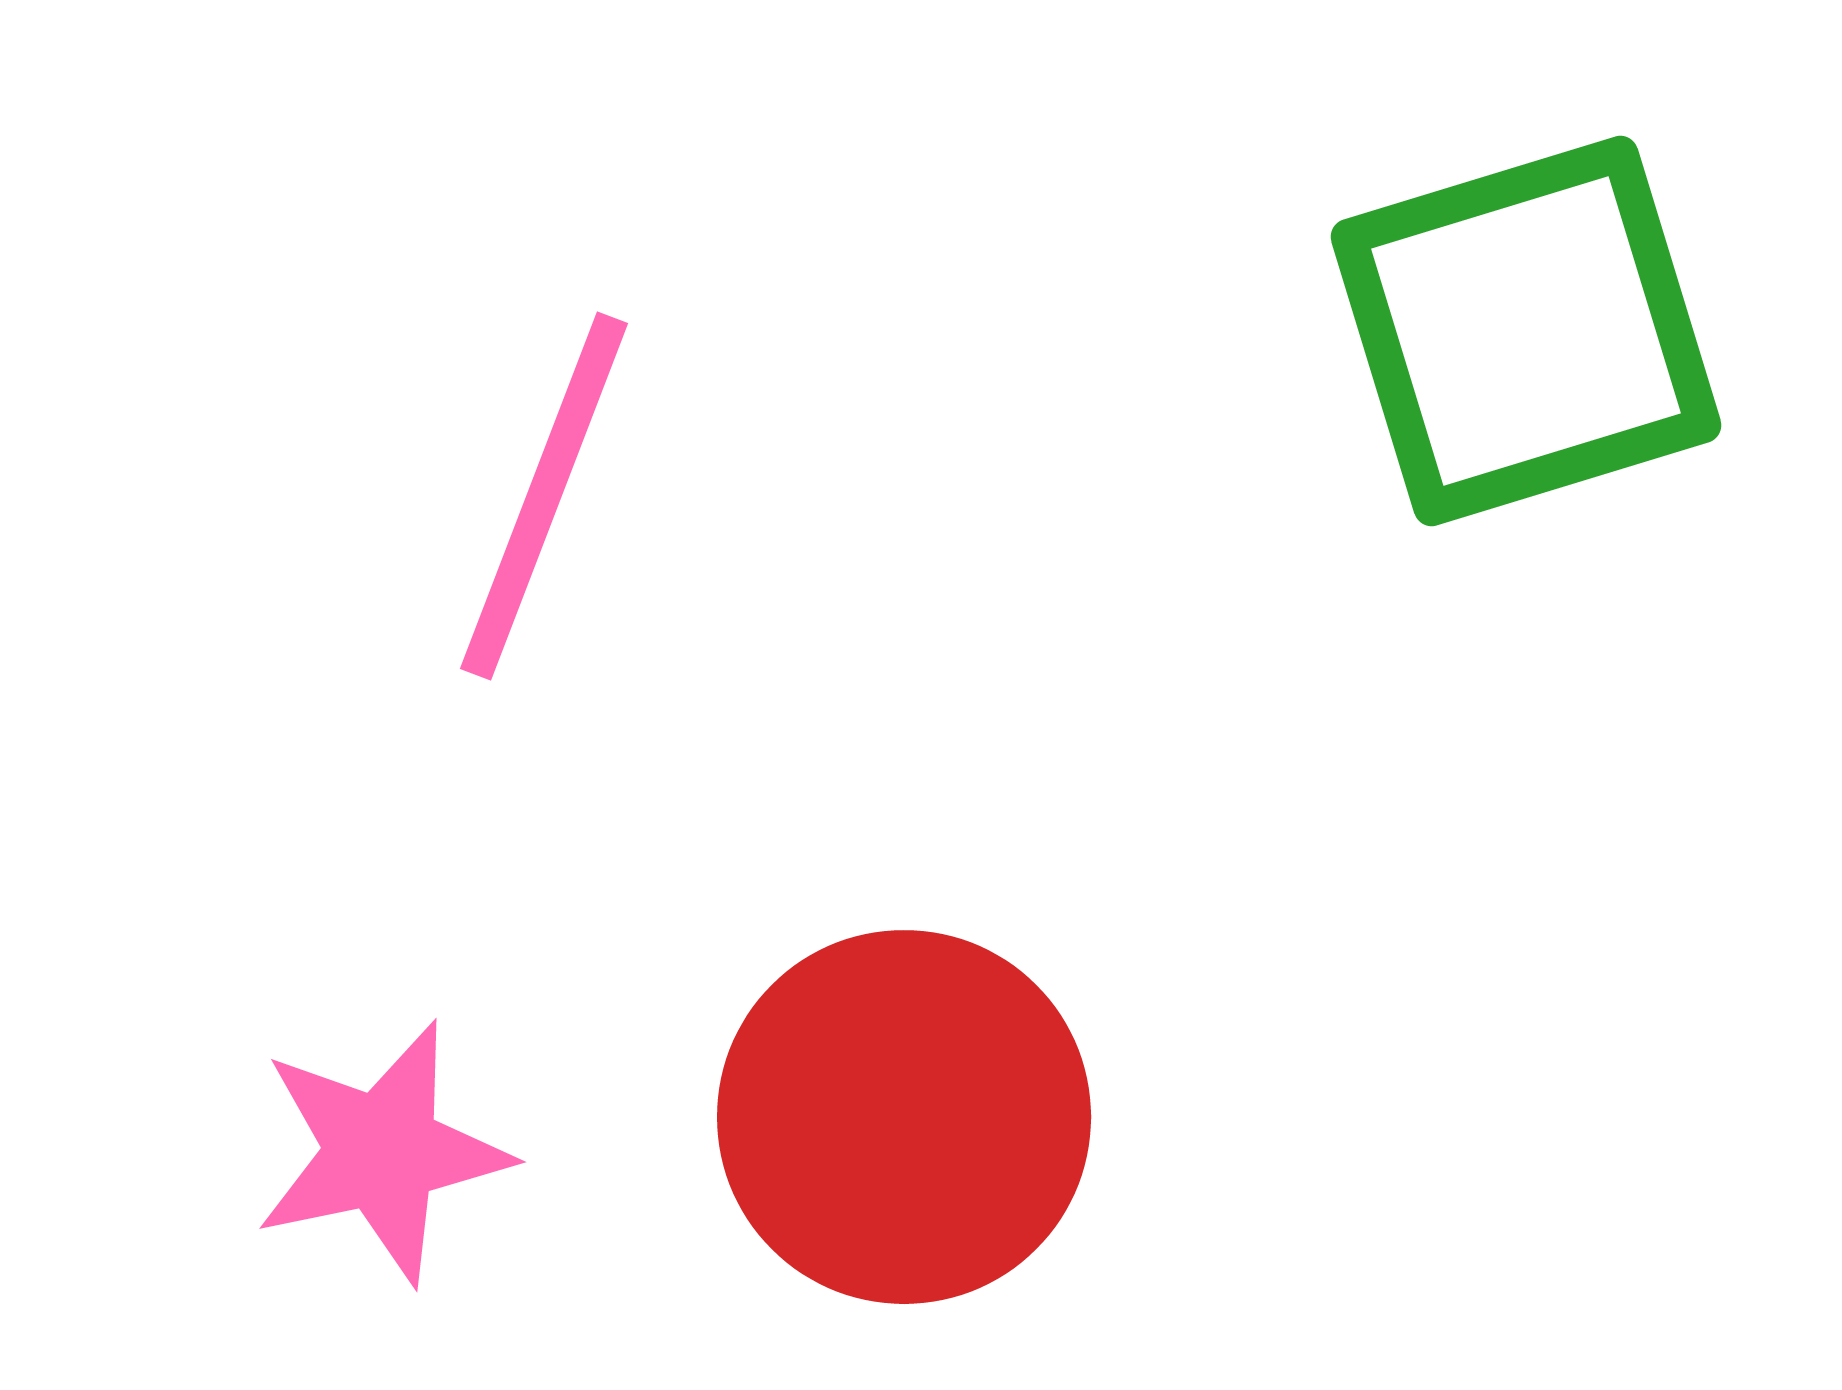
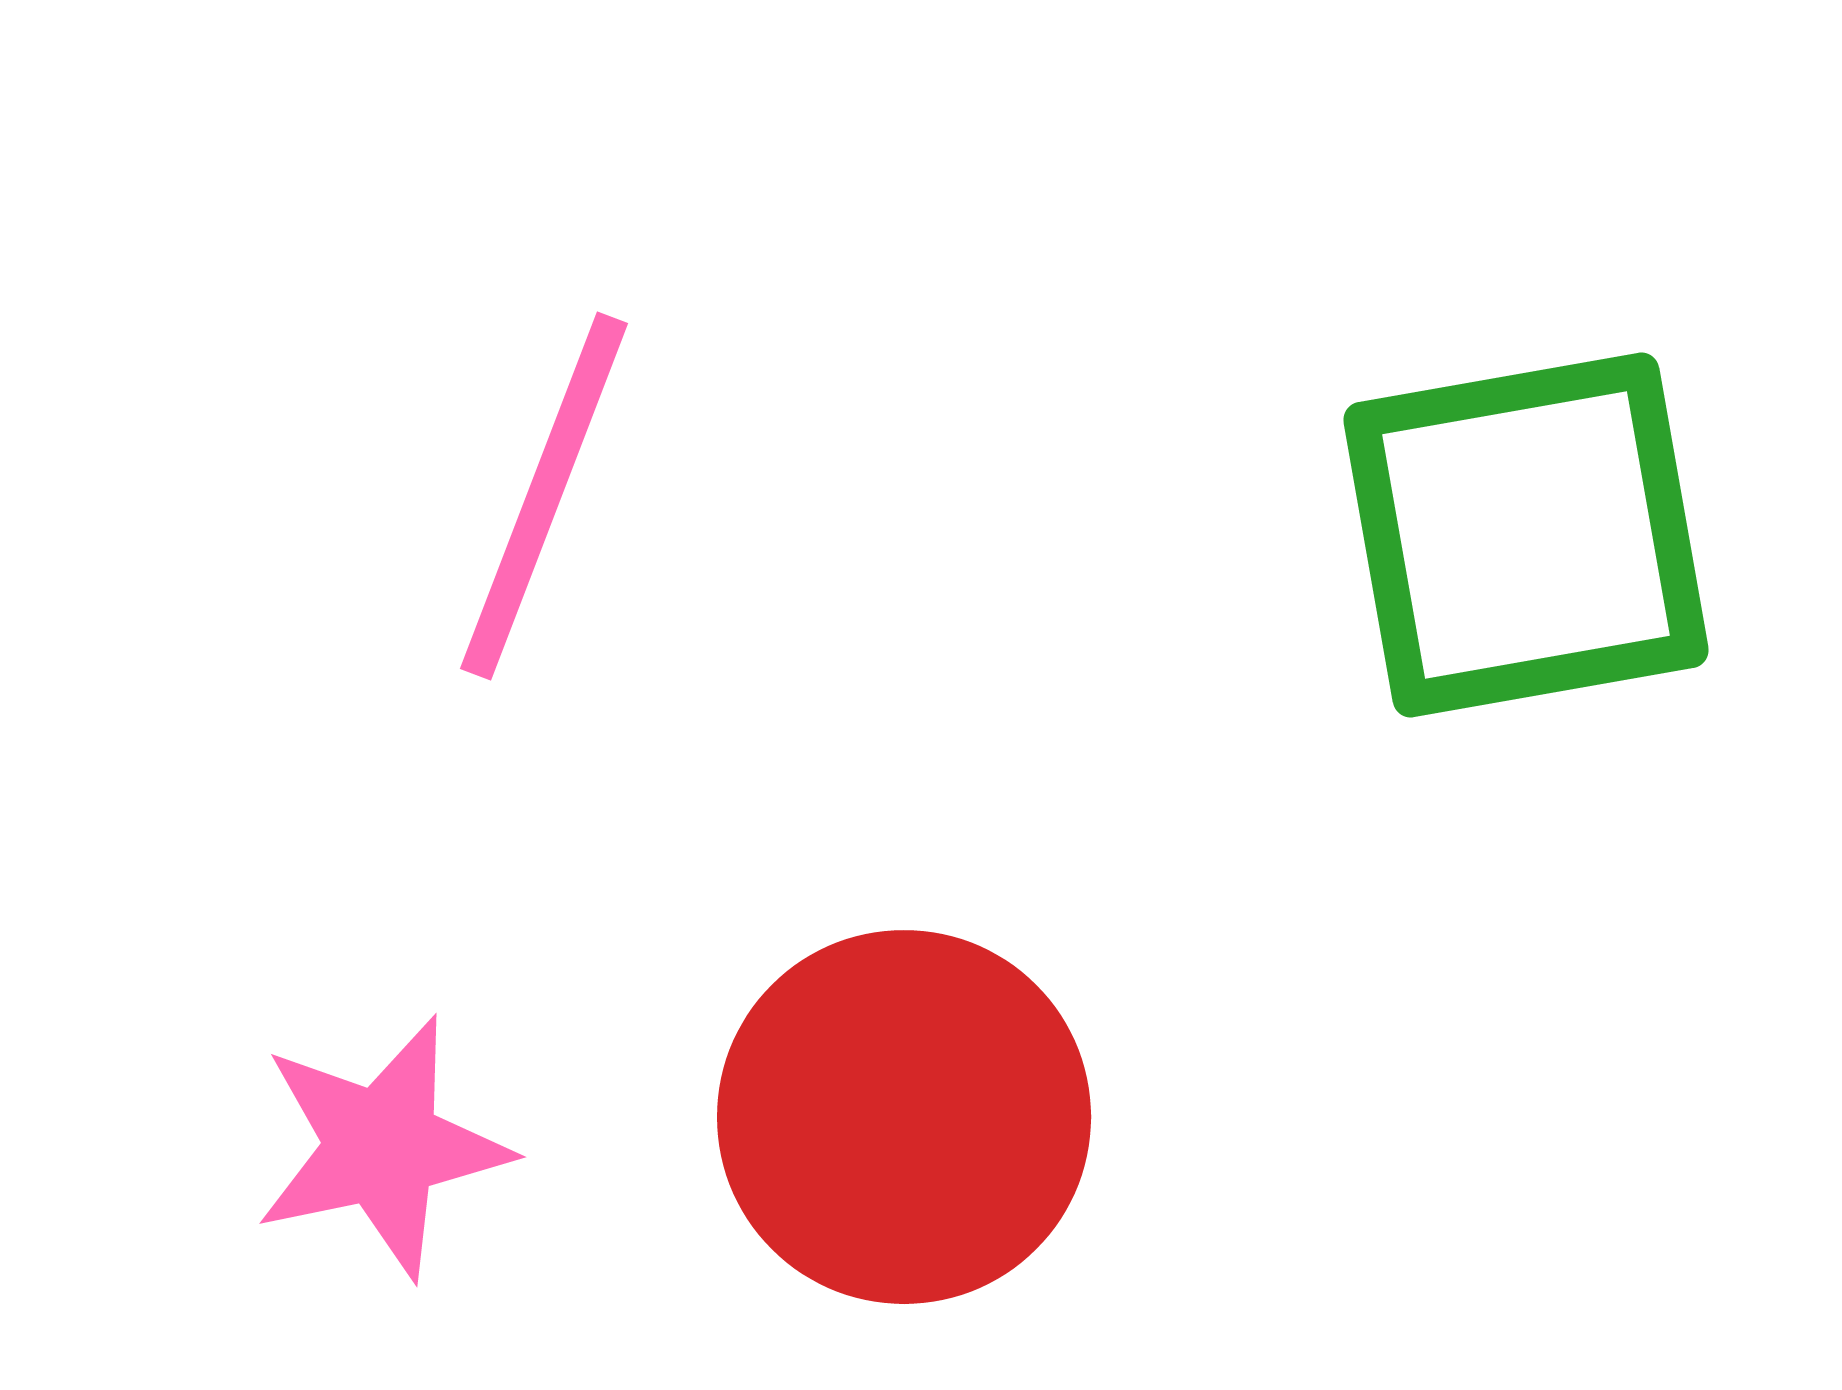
green square: moved 204 px down; rotated 7 degrees clockwise
pink star: moved 5 px up
